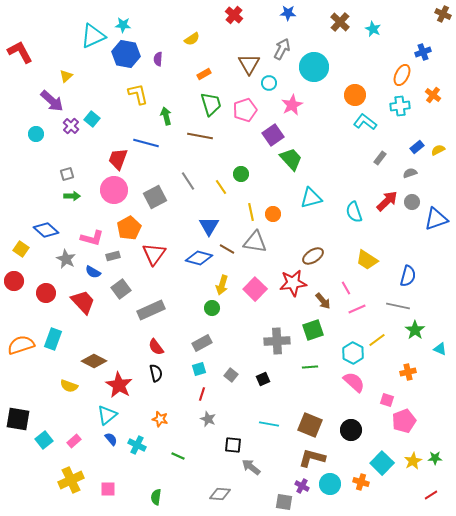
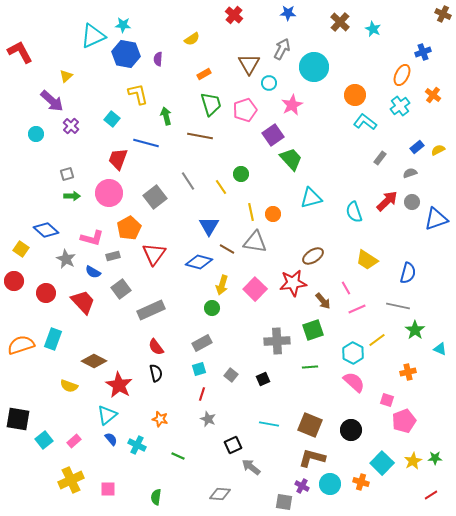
cyan cross at (400, 106): rotated 30 degrees counterclockwise
cyan square at (92, 119): moved 20 px right
pink circle at (114, 190): moved 5 px left, 3 px down
gray square at (155, 197): rotated 10 degrees counterclockwise
blue diamond at (199, 258): moved 4 px down
blue semicircle at (408, 276): moved 3 px up
black square at (233, 445): rotated 30 degrees counterclockwise
